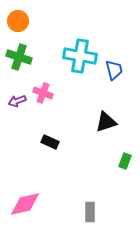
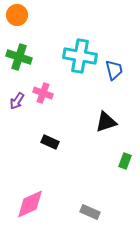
orange circle: moved 1 px left, 6 px up
purple arrow: rotated 36 degrees counterclockwise
pink diamond: moved 5 px right; rotated 12 degrees counterclockwise
gray rectangle: rotated 66 degrees counterclockwise
